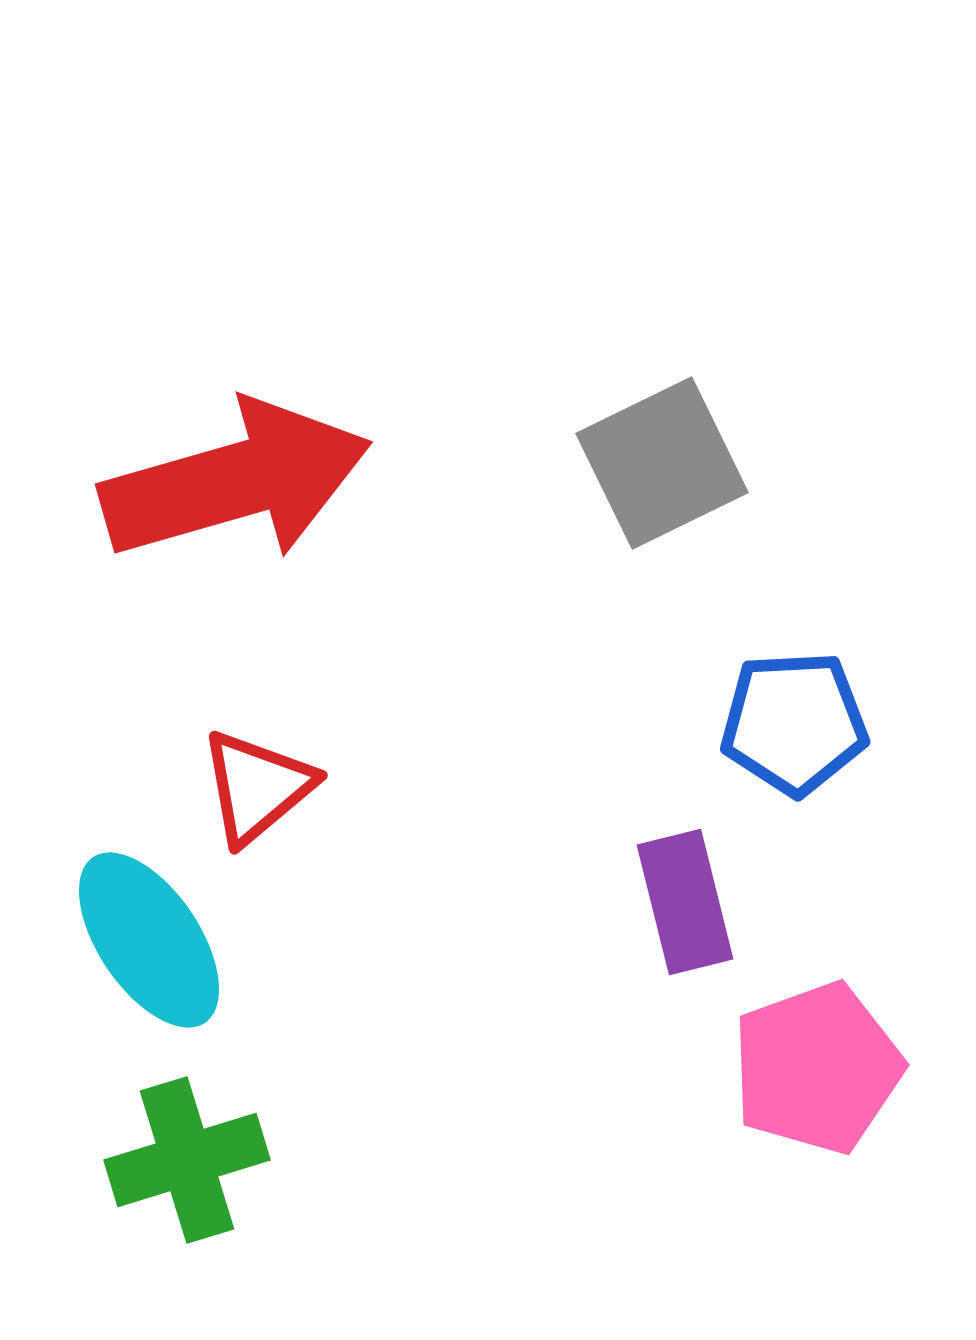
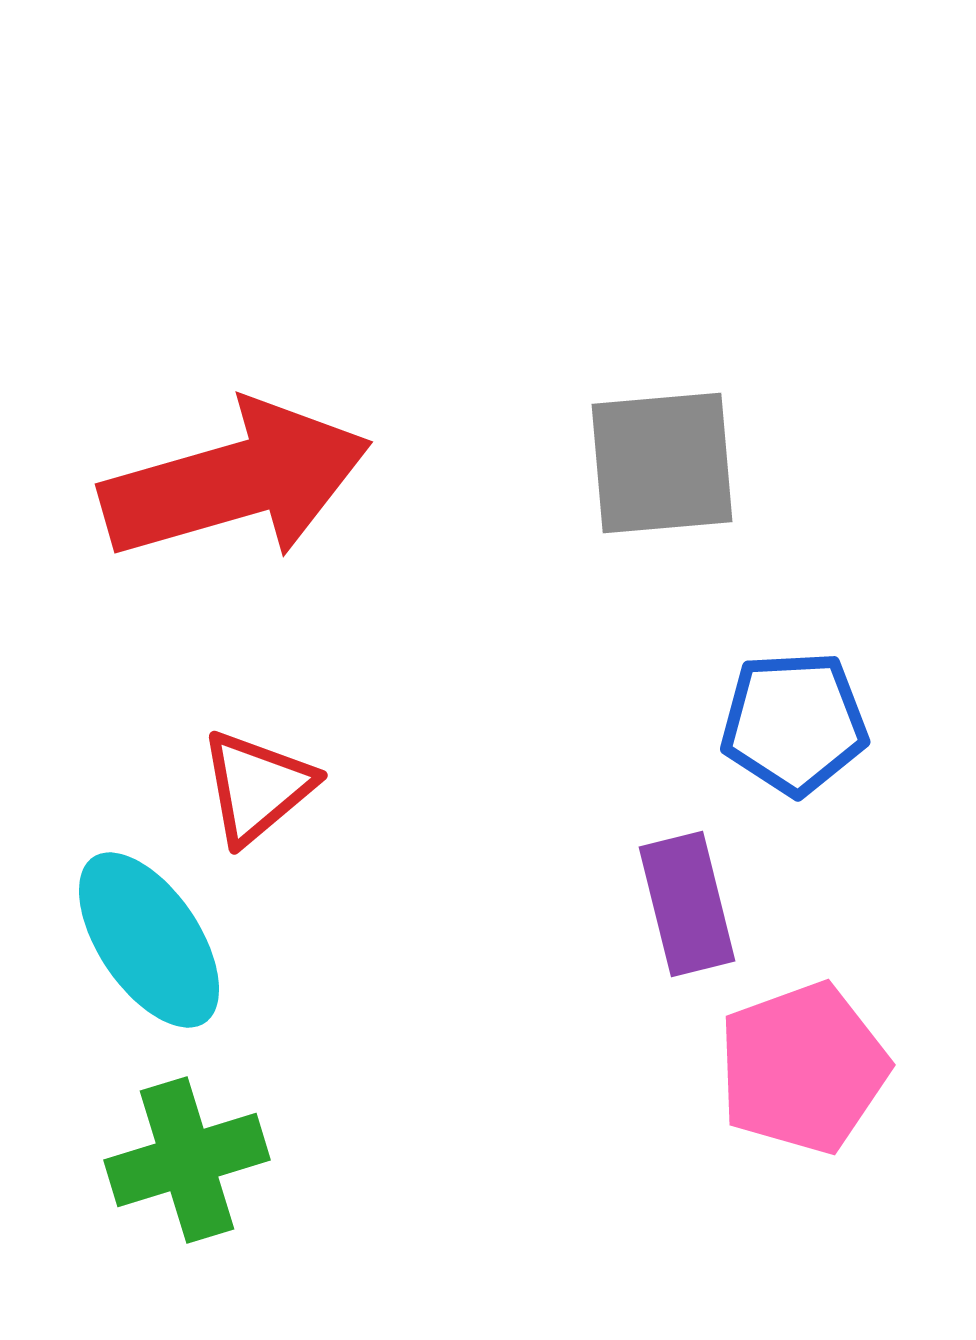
gray square: rotated 21 degrees clockwise
purple rectangle: moved 2 px right, 2 px down
pink pentagon: moved 14 px left
